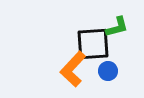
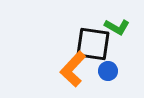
green L-shape: rotated 45 degrees clockwise
black square: rotated 12 degrees clockwise
